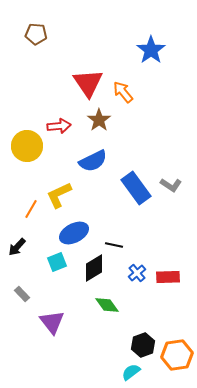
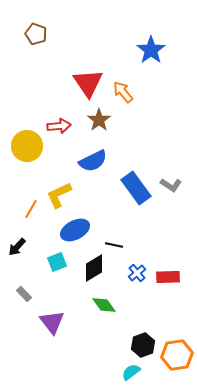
brown pentagon: rotated 15 degrees clockwise
blue ellipse: moved 1 px right, 3 px up
gray rectangle: moved 2 px right
green diamond: moved 3 px left
